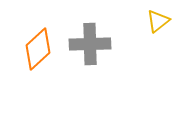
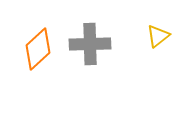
yellow triangle: moved 15 px down
